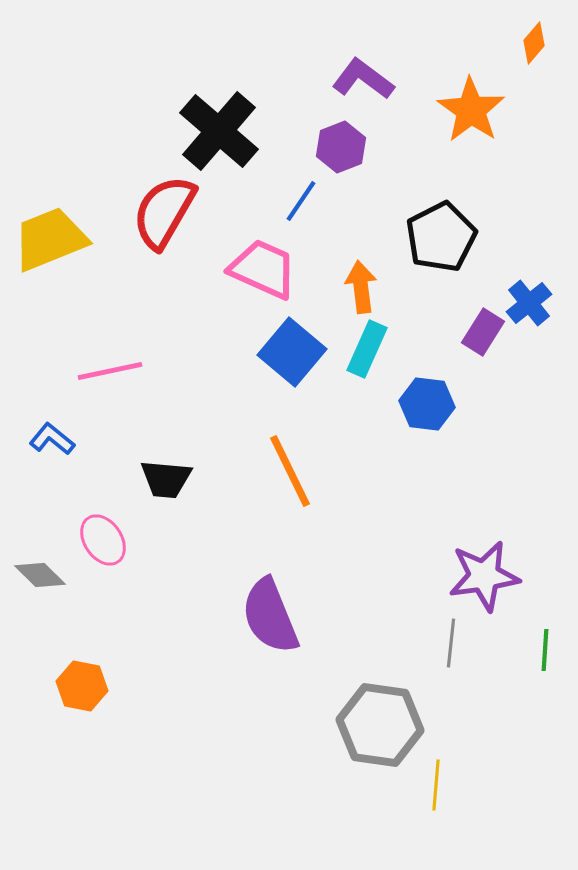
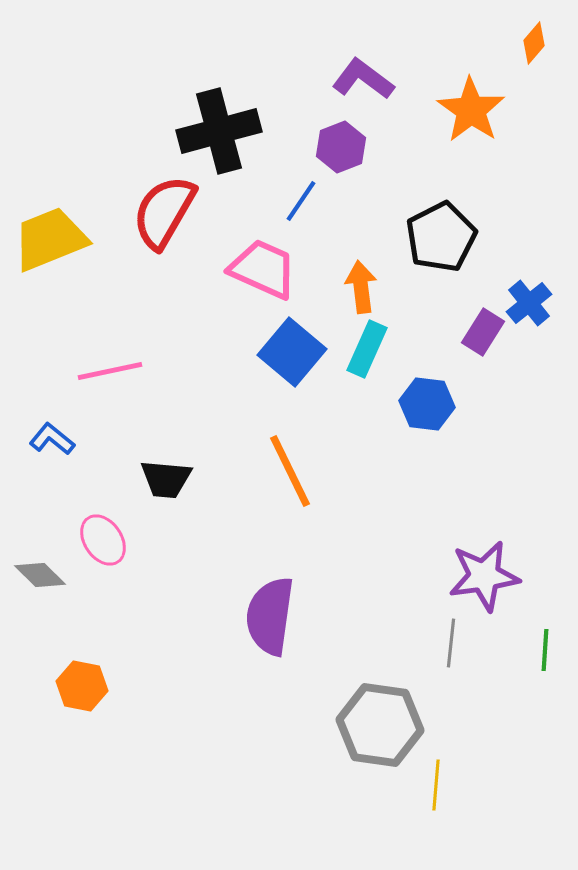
black cross: rotated 34 degrees clockwise
purple semicircle: rotated 30 degrees clockwise
